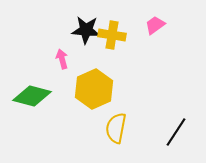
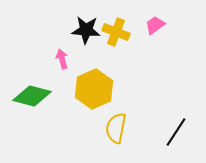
yellow cross: moved 4 px right, 3 px up; rotated 12 degrees clockwise
